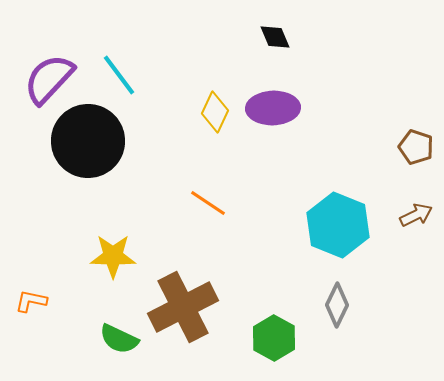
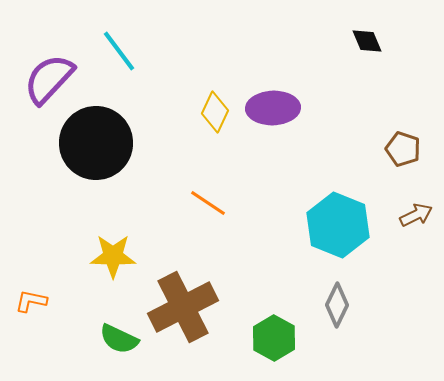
black diamond: moved 92 px right, 4 px down
cyan line: moved 24 px up
black circle: moved 8 px right, 2 px down
brown pentagon: moved 13 px left, 2 px down
